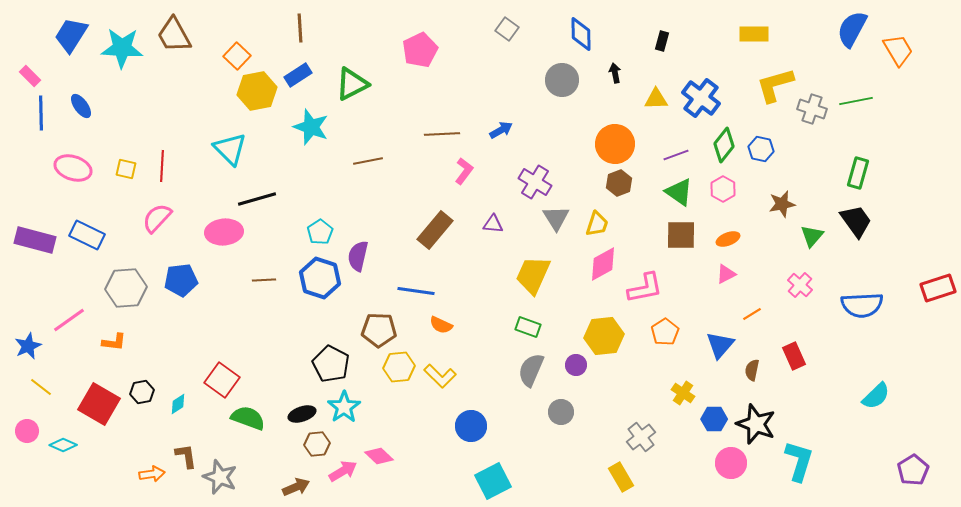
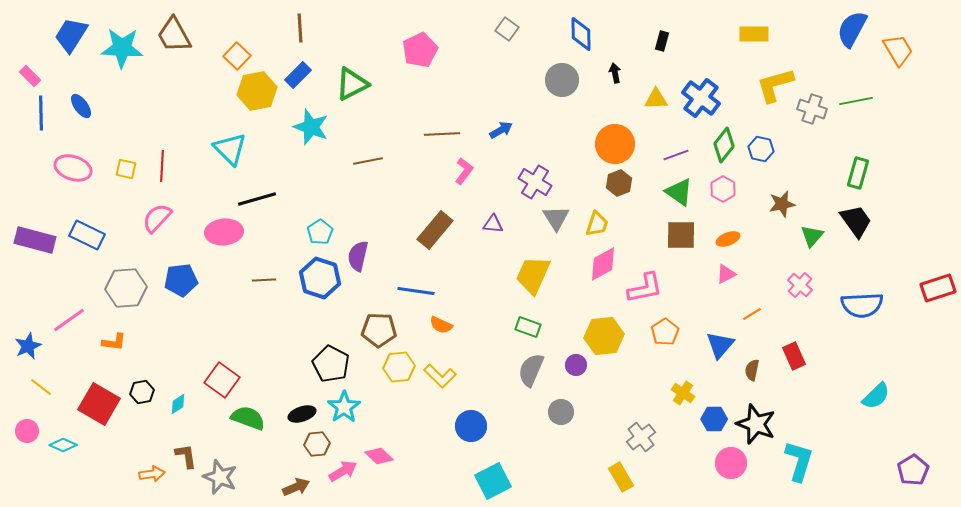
blue rectangle at (298, 75): rotated 12 degrees counterclockwise
